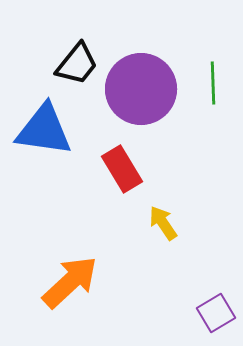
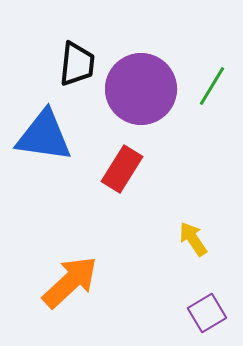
black trapezoid: rotated 33 degrees counterclockwise
green line: moved 1 px left, 3 px down; rotated 33 degrees clockwise
blue triangle: moved 6 px down
red rectangle: rotated 63 degrees clockwise
yellow arrow: moved 30 px right, 16 px down
purple square: moved 9 px left
